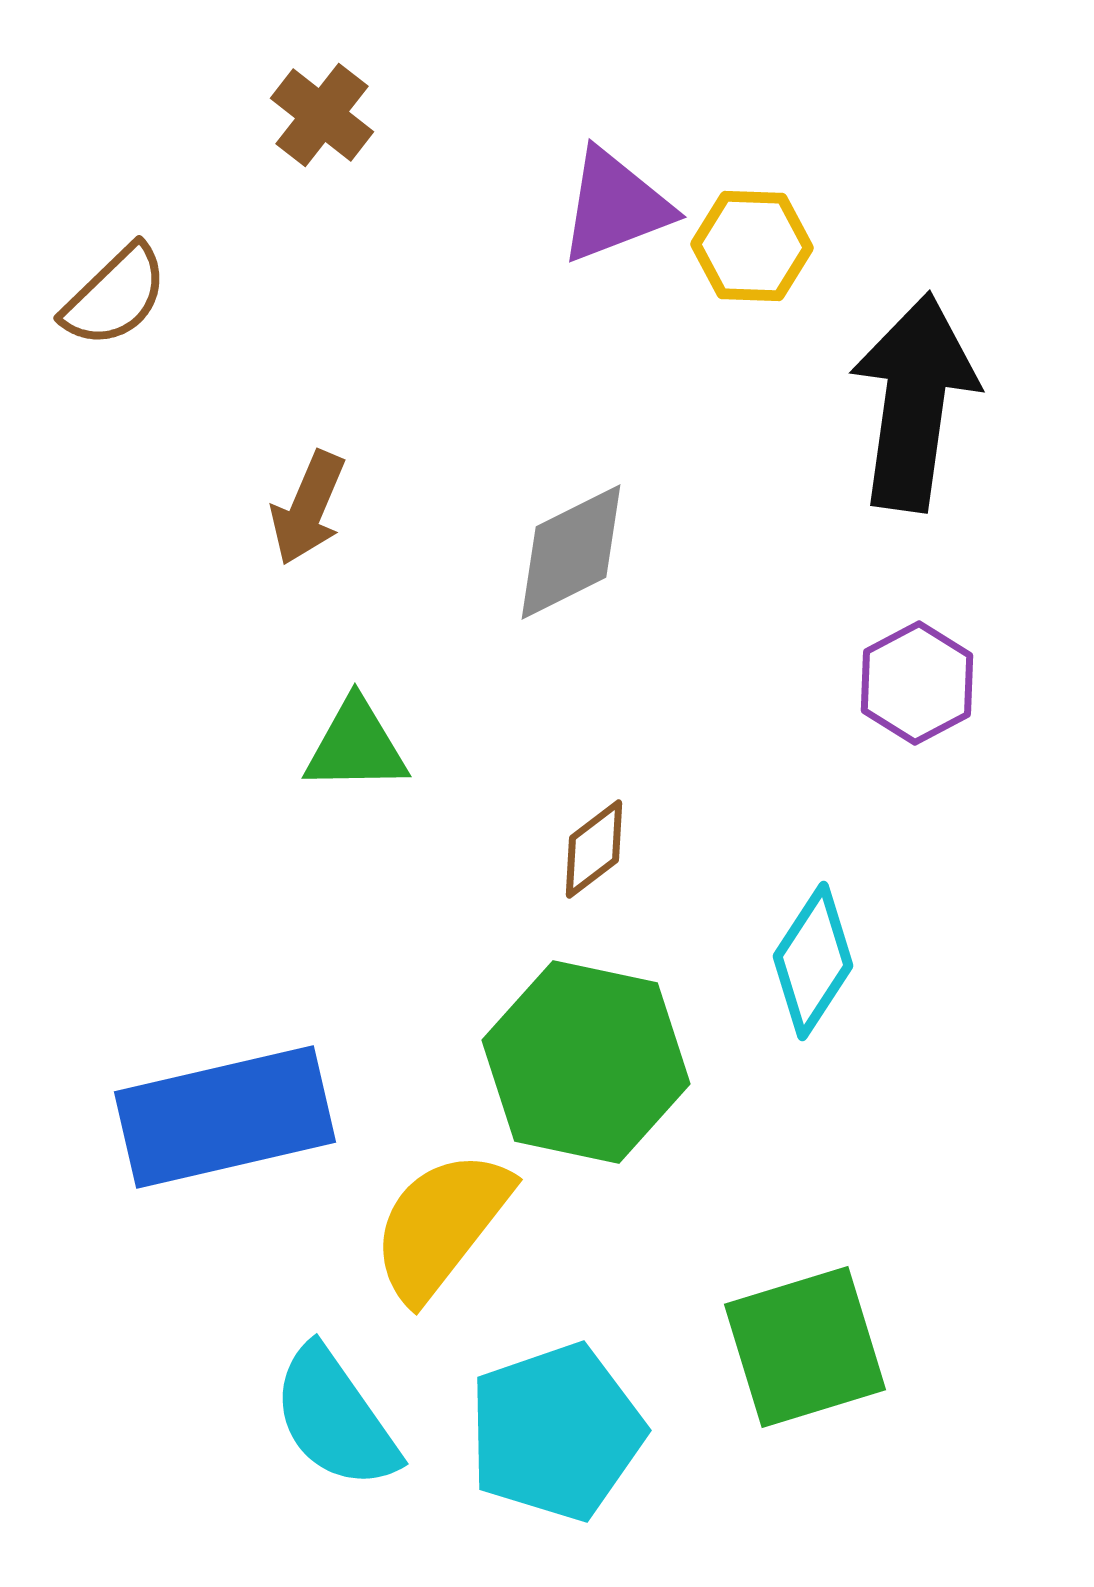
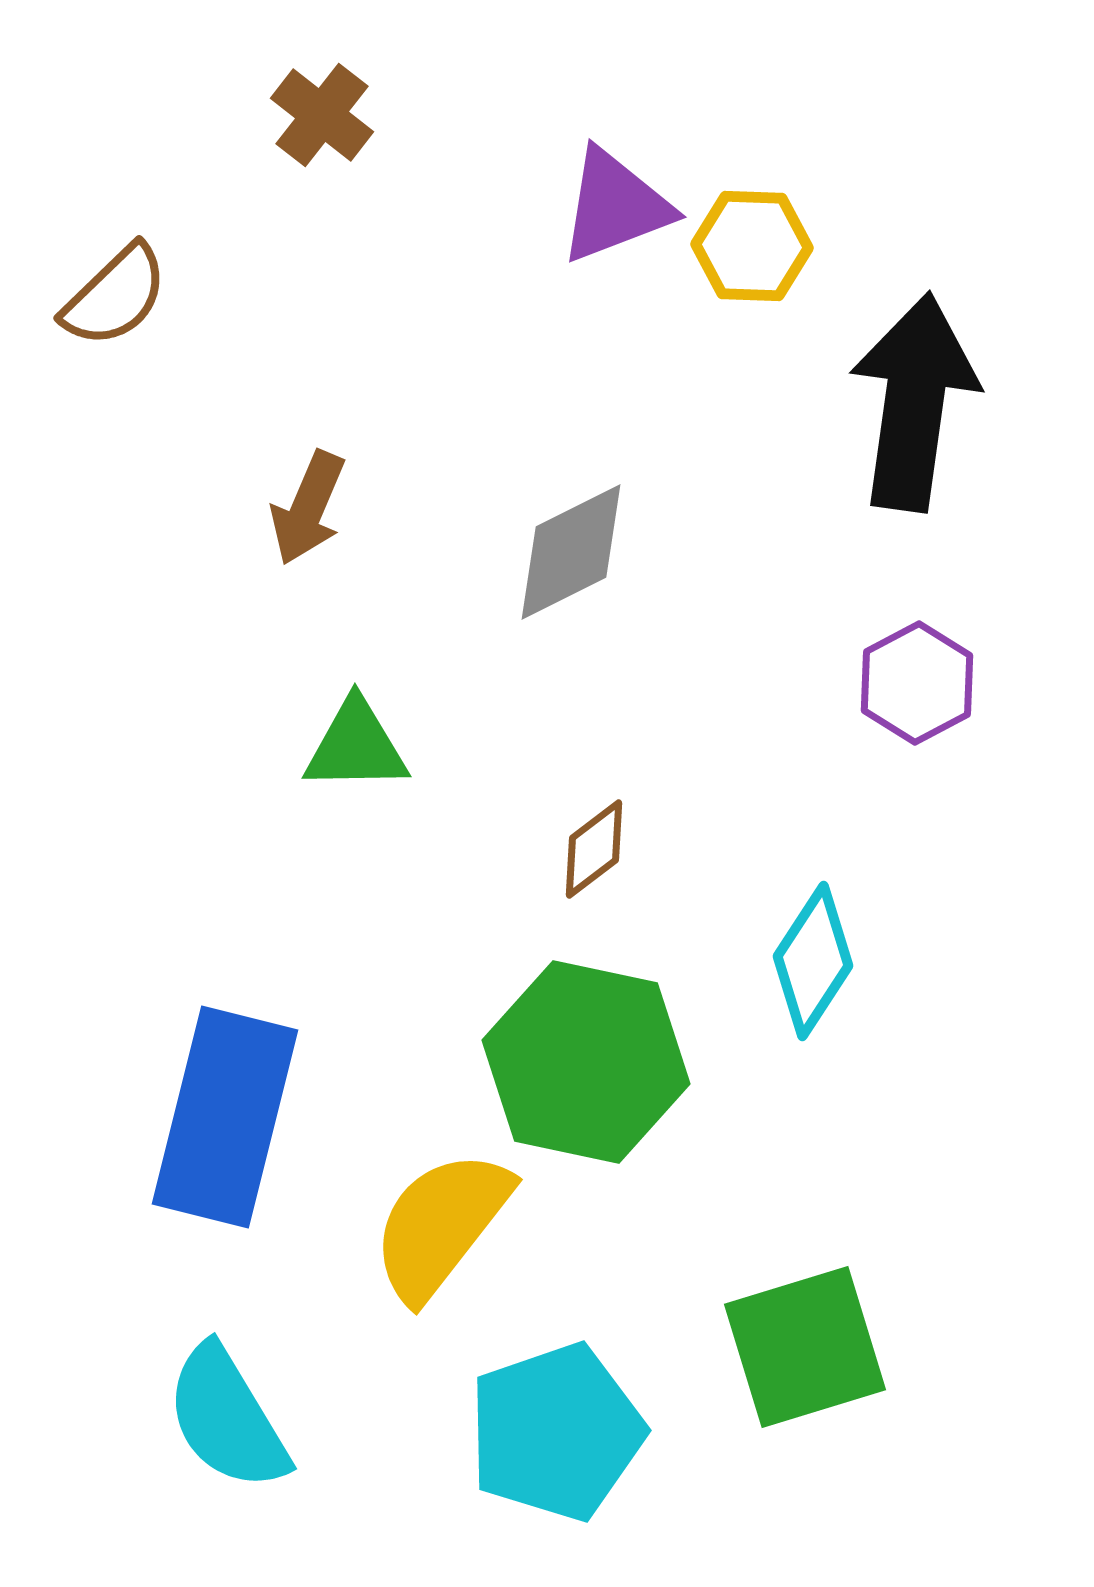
blue rectangle: rotated 63 degrees counterclockwise
cyan semicircle: moved 108 px left; rotated 4 degrees clockwise
